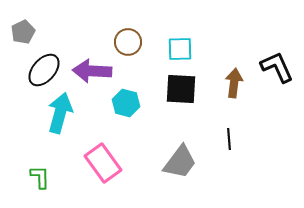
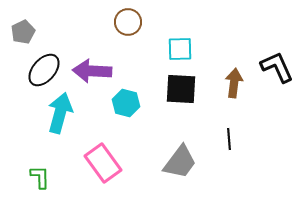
brown circle: moved 20 px up
